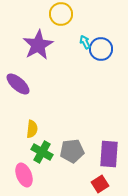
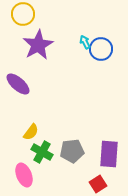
yellow circle: moved 38 px left
yellow semicircle: moved 1 px left, 3 px down; rotated 30 degrees clockwise
red square: moved 2 px left
